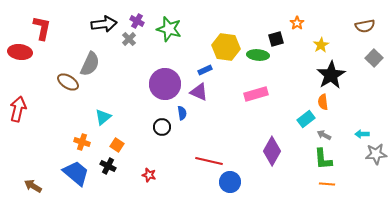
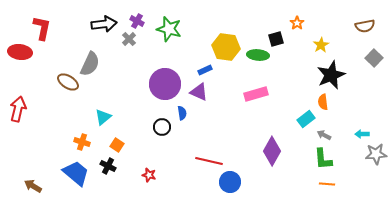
black star: rotated 8 degrees clockwise
